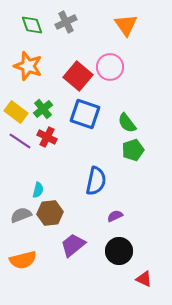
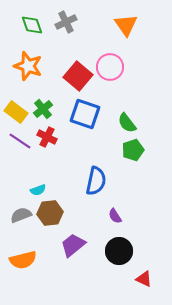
cyan semicircle: rotated 56 degrees clockwise
purple semicircle: rotated 98 degrees counterclockwise
